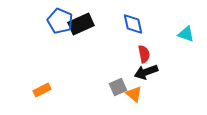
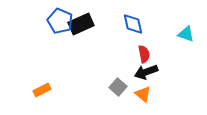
gray square: rotated 24 degrees counterclockwise
orange triangle: moved 9 px right
